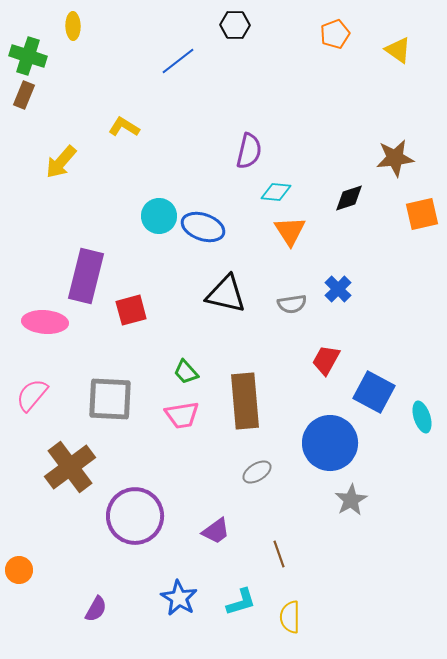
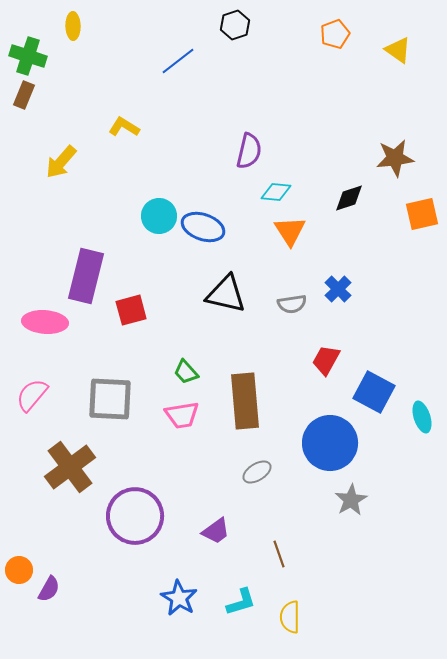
black hexagon at (235, 25): rotated 20 degrees counterclockwise
purple semicircle at (96, 609): moved 47 px left, 20 px up
